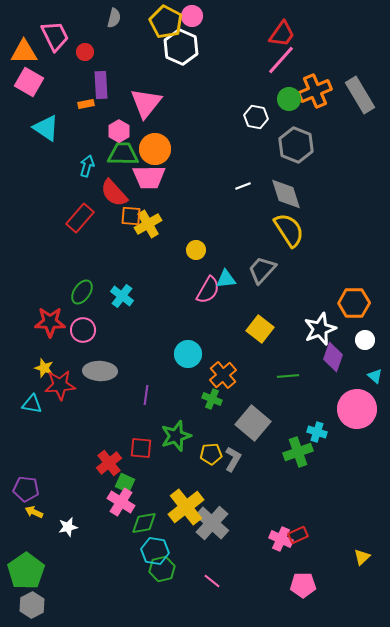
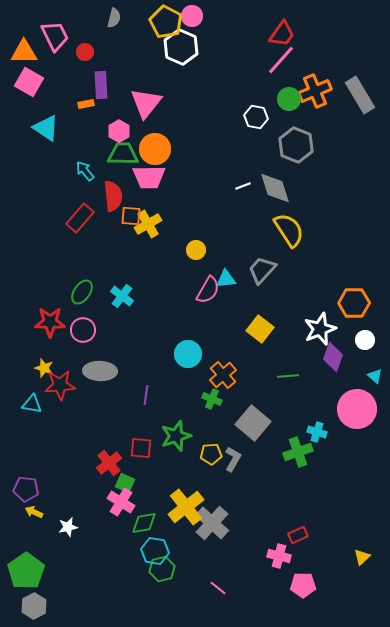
cyan arrow at (87, 166): moved 2 px left, 5 px down; rotated 55 degrees counterclockwise
red semicircle at (114, 193): moved 1 px left, 3 px down; rotated 144 degrees counterclockwise
gray diamond at (286, 194): moved 11 px left, 6 px up
pink cross at (281, 539): moved 2 px left, 17 px down; rotated 10 degrees counterclockwise
pink line at (212, 581): moved 6 px right, 7 px down
gray hexagon at (32, 605): moved 2 px right, 1 px down
